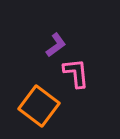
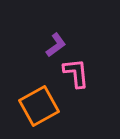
orange square: rotated 24 degrees clockwise
